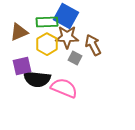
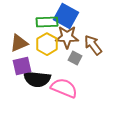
brown triangle: moved 11 px down
brown arrow: rotated 10 degrees counterclockwise
